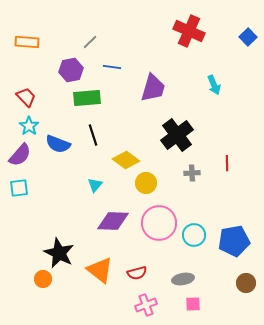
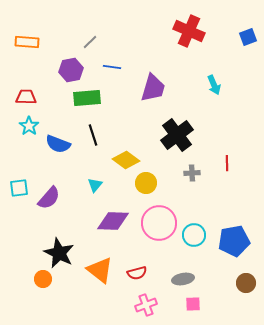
blue square: rotated 24 degrees clockwise
red trapezoid: rotated 45 degrees counterclockwise
purple semicircle: moved 29 px right, 43 px down
